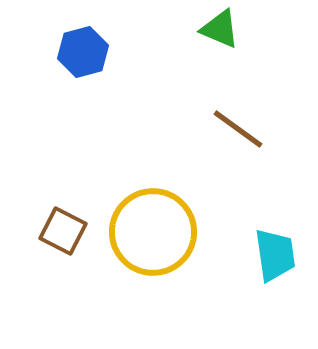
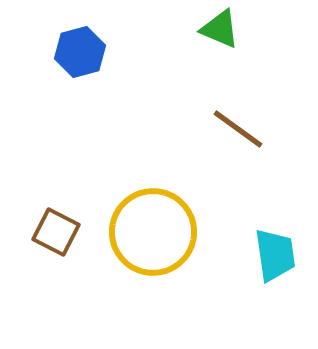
blue hexagon: moved 3 px left
brown square: moved 7 px left, 1 px down
